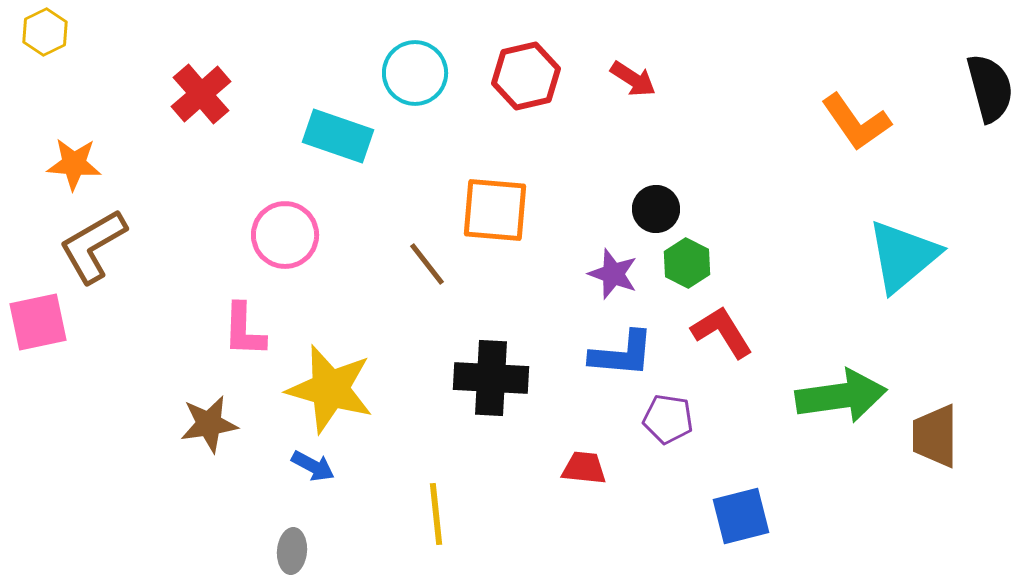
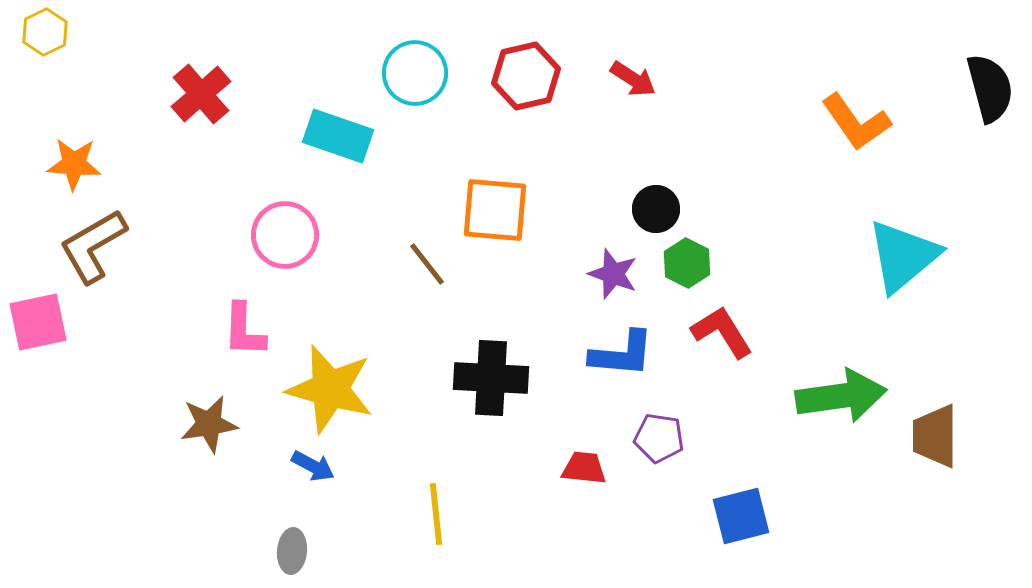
purple pentagon: moved 9 px left, 19 px down
